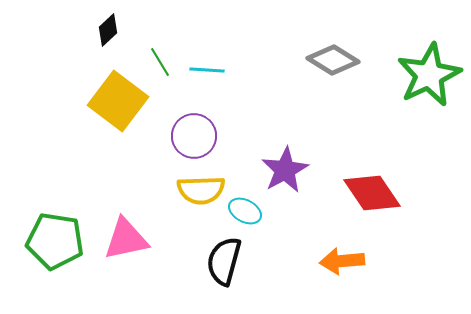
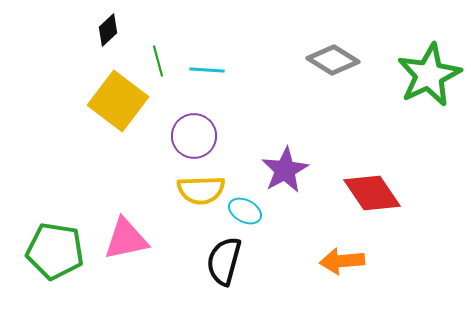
green line: moved 2 px left, 1 px up; rotated 16 degrees clockwise
green pentagon: moved 10 px down
